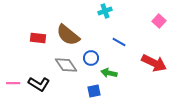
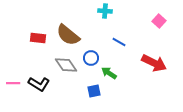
cyan cross: rotated 24 degrees clockwise
green arrow: rotated 21 degrees clockwise
